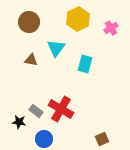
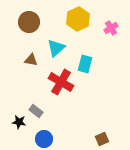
cyan triangle: rotated 12 degrees clockwise
red cross: moved 27 px up
